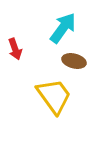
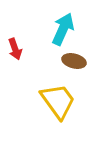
cyan arrow: moved 1 px down; rotated 12 degrees counterclockwise
yellow trapezoid: moved 4 px right, 5 px down
